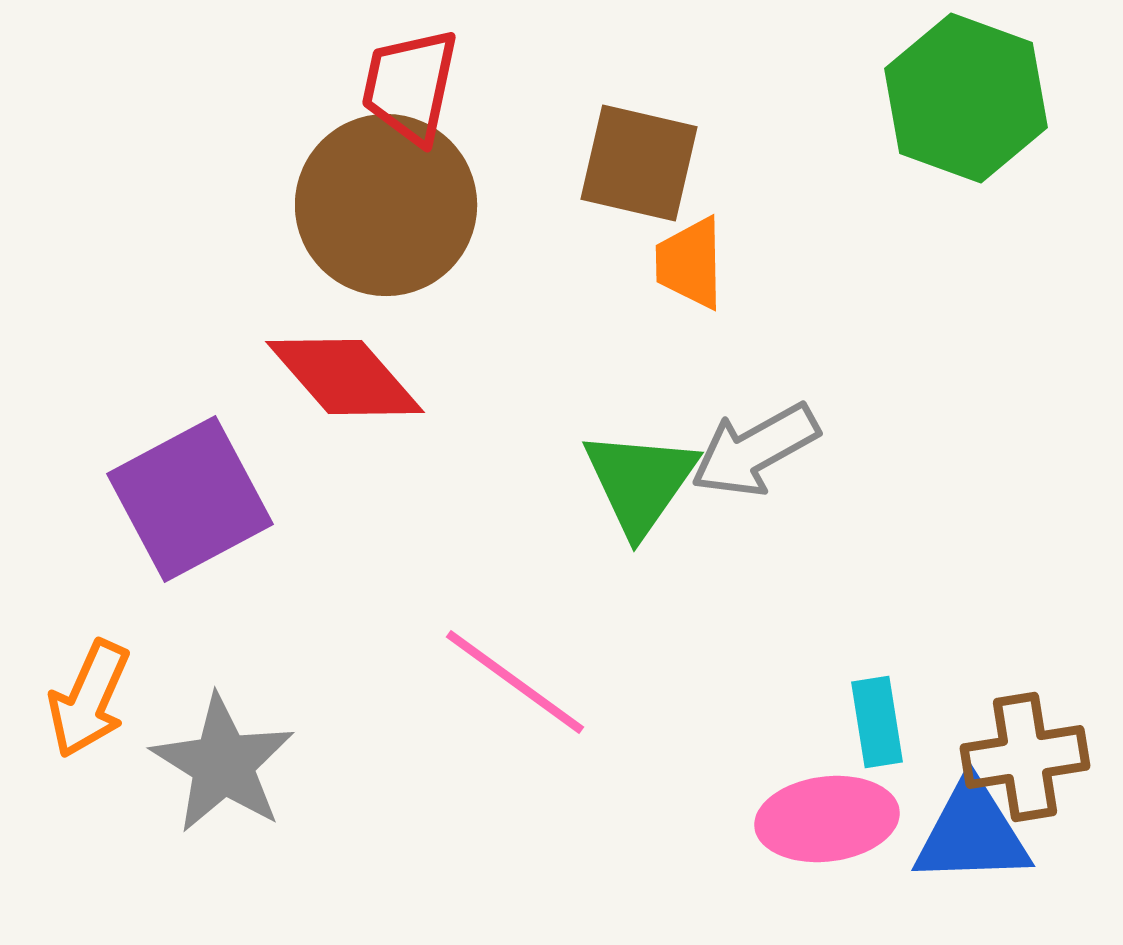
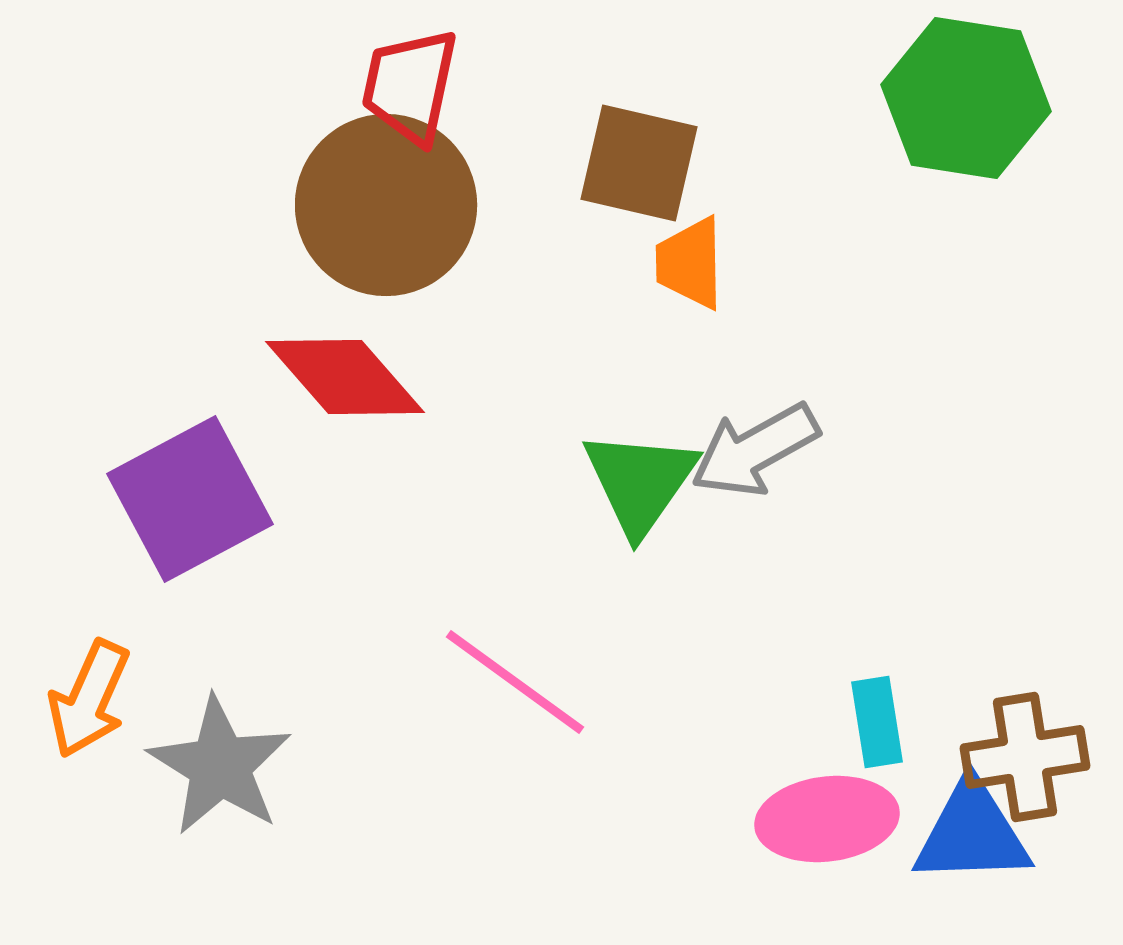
green hexagon: rotated 11 degrees counterclockwise
gray star: moved 3 px left, 2 px down
